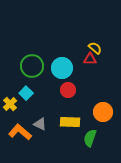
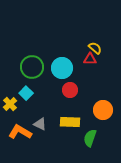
green circle: moved 1 px down
red circle: moved 2 px right
orange circle: moved 2 px up
orange L-shape: rotated 10 degrees counterclockwise
